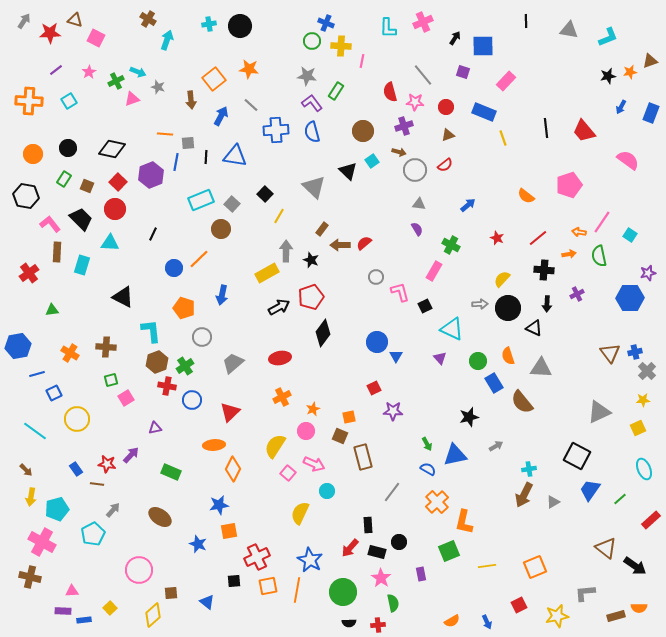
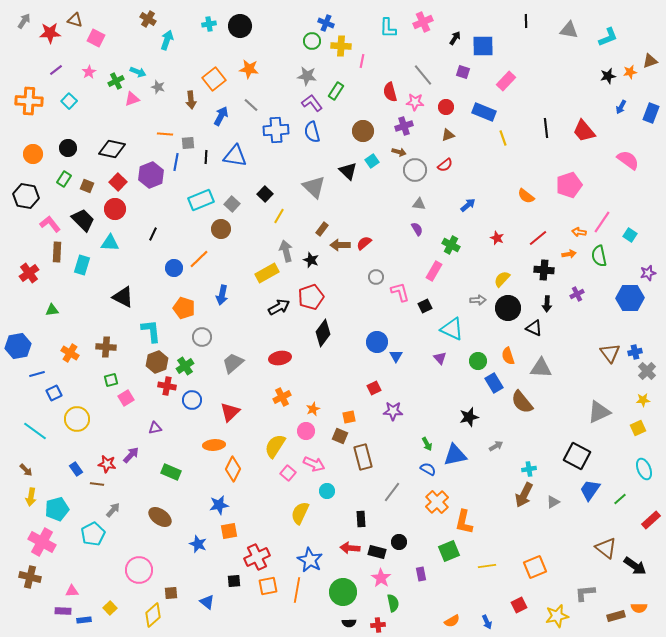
cyan square at (69, 101): rotated 14 degrees counterclockwise
black trapezoid at (81, 219): moved 2 px right, 1 px down
gray arrow at (286, 251): rotated 15 degrees counterclockwise
gray arrow at (480, 304): moved 2 px left, 4 px up
black rectangle at (368, 525): moved 7 px left, 6 px up
red arrow at (350, 548): rotated 54 degrees clockwise
